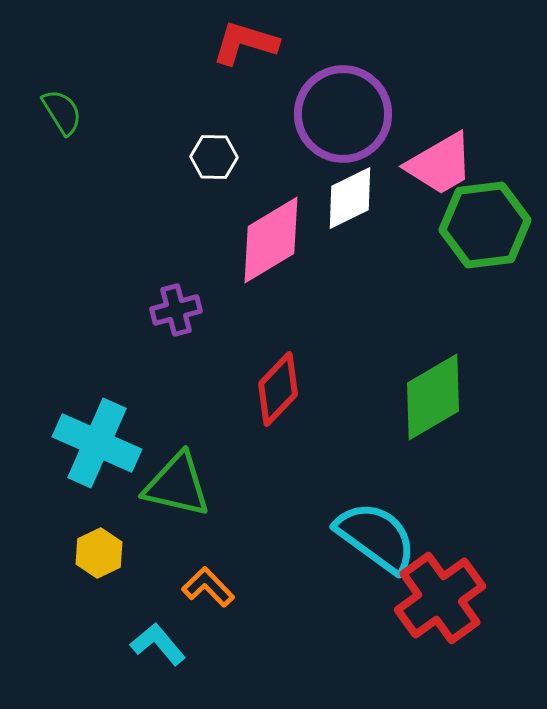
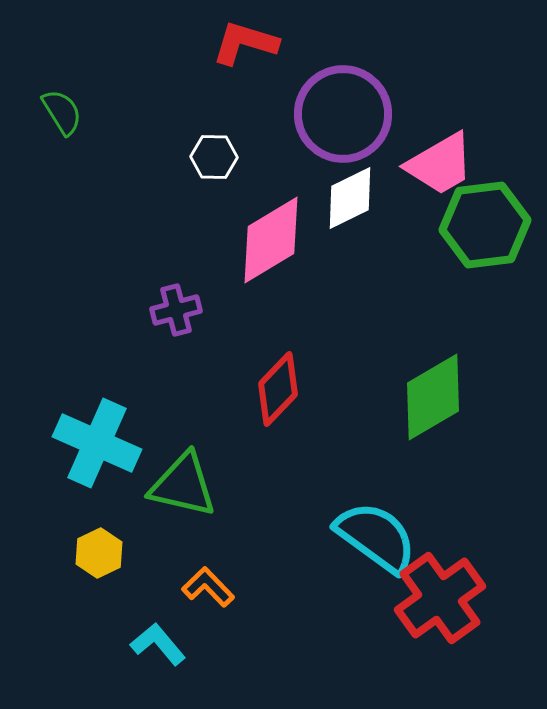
green triangle: moved 6 px right
